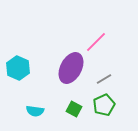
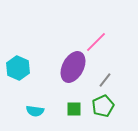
purple ellipse: moved 2 px right, 1 px up
gray line: moved 1 px right, 1 px down; rotated 21 degrees counterclockwise
green pentagon: moved 1 px left, 1 px down
green square: rotated 28 degrees counterclockwise
